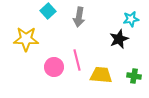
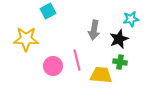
cyan square: rotated 14 degrees clockwise
gray arrow: moved 15 px right, 13 px down
pink circle: moved 1 px left, 1 px up
green cross: moved 14 px left, 14 px up
